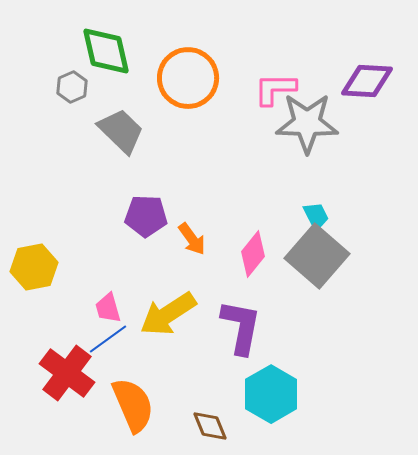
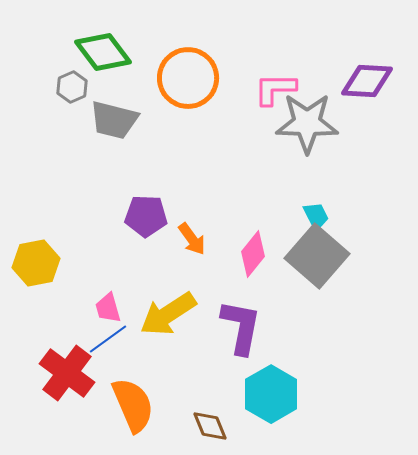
green diamond: moved 3 px left, 1 px down; rotated 24 degrees counterclockwise
gray trapezoid: moved 7 px left, 11 px up; rotated 150 degrees clockwise
yellow hexagon: moved 2 px right, 4 px up
